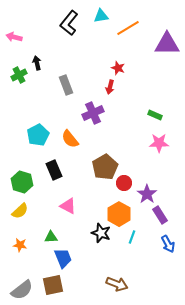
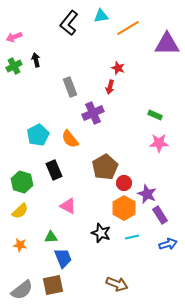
pink arrow: rotated 35 degrees counterclockwise
black arrow: moved 1 px left, 3 px up
green cross: moved 5 px left, 9 px up
gray rectangle: moved 4 px right, 2 px down
purple star: rotated 12 degrees counterclockwise
orange hexagon: moved 5 px right, 6 px up
cyan line: rotated 56 degrees clockwise
blue arrow: rotated 78 degrees counterclockwise
